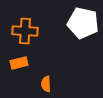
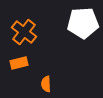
white pentagon: rotated 16 degrees counterclockwise
orange cross: moved 1 px left, 1 px down; rotated 35 degrees clockwise
